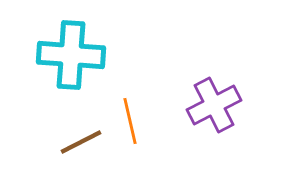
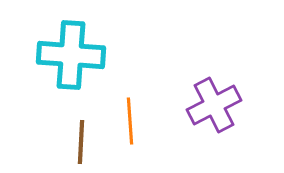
orange line: rotated 9 degrees clockwise
brown line: rotated 60 degrees counterclockwise
